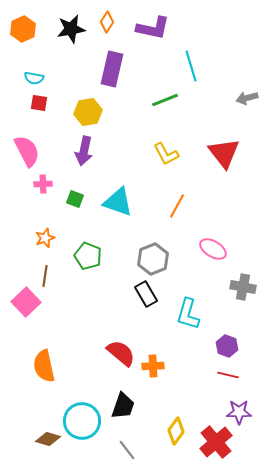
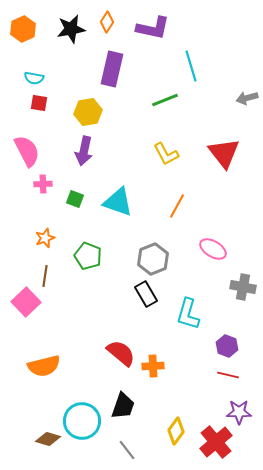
orange semicircle: rotated 92 degrees counterclockwise
